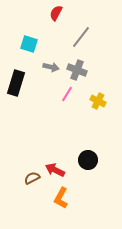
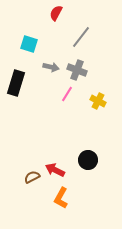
brown semicircle: moved 1 px up
